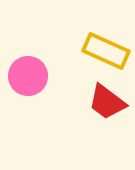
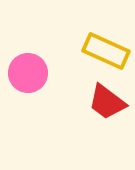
pink circle: moved 3 px up
